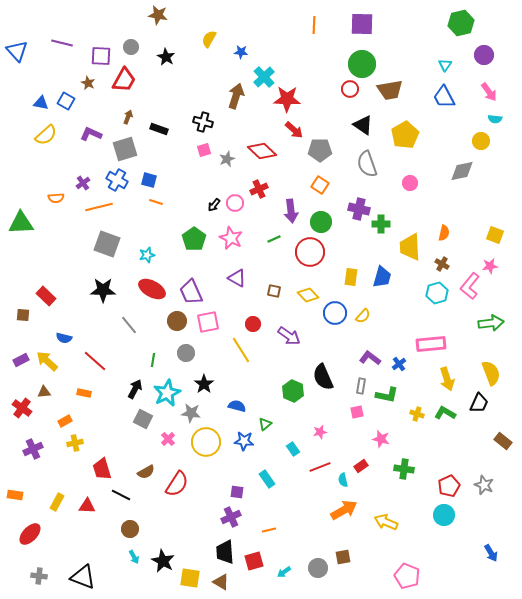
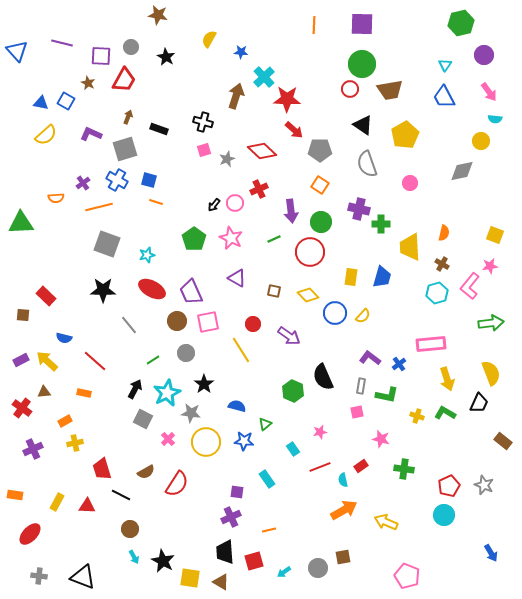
green line at (153, 360): rotated 48 degrees clockwise
yellow cross at (417, 414): moved 2 px down
